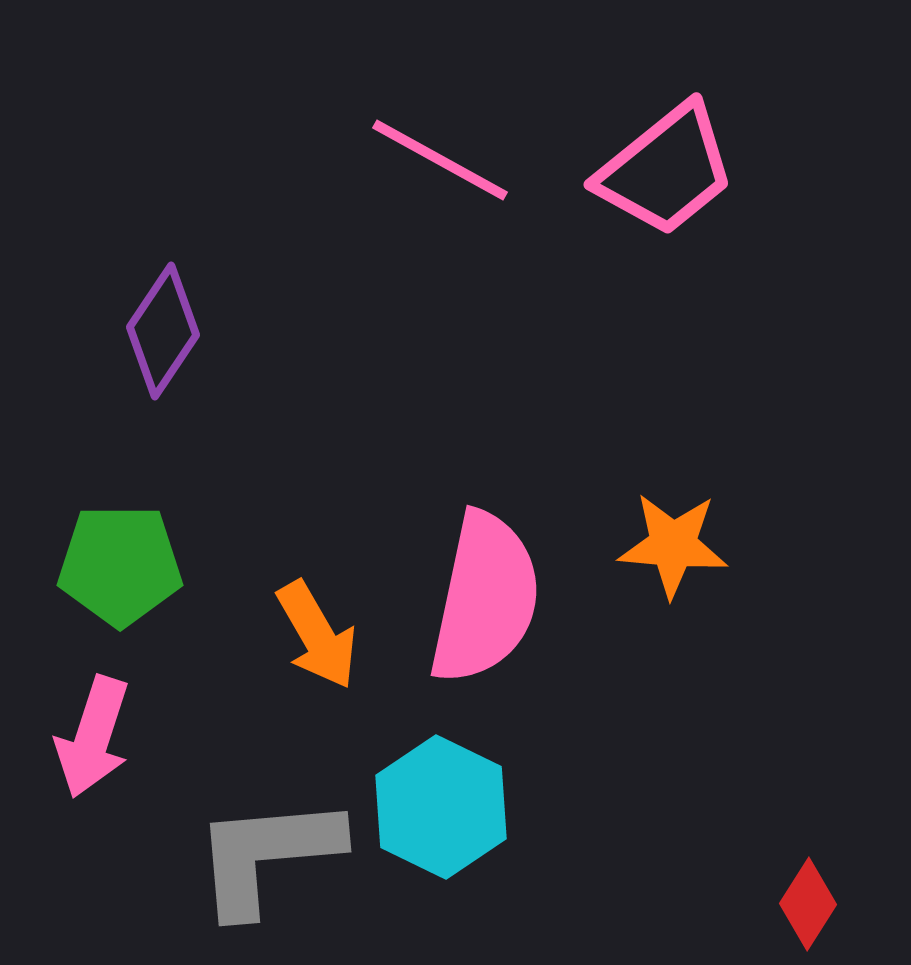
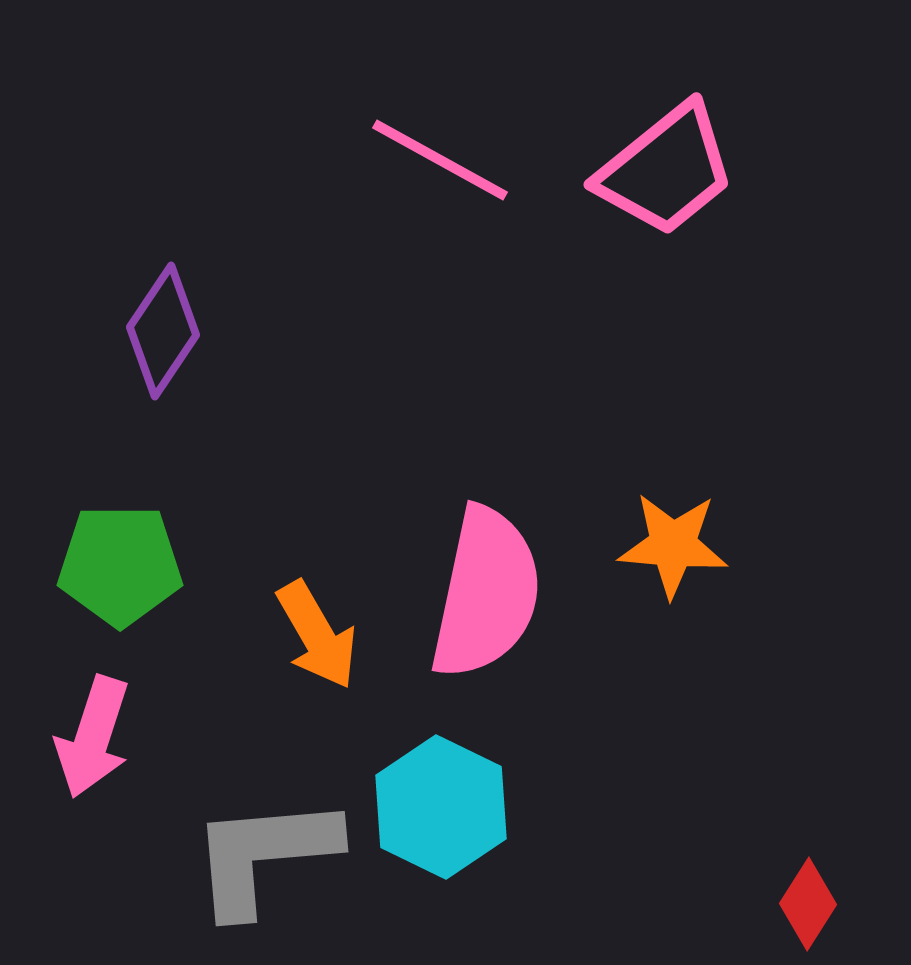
pink semicircle: moved 1 px right, 5 px up
gray L-shape: moved 3 px left
